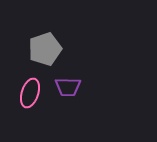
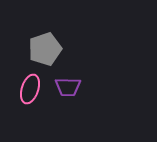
pink ellipse: moved 4 px up
